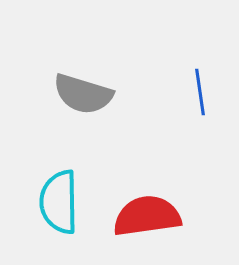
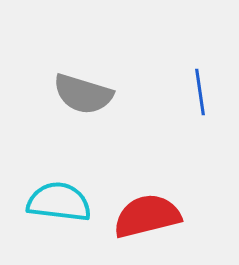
cyan semicircle: rotated 98 degrees clockwise
red semicircle: rotated 6 degrees counterclockwise
